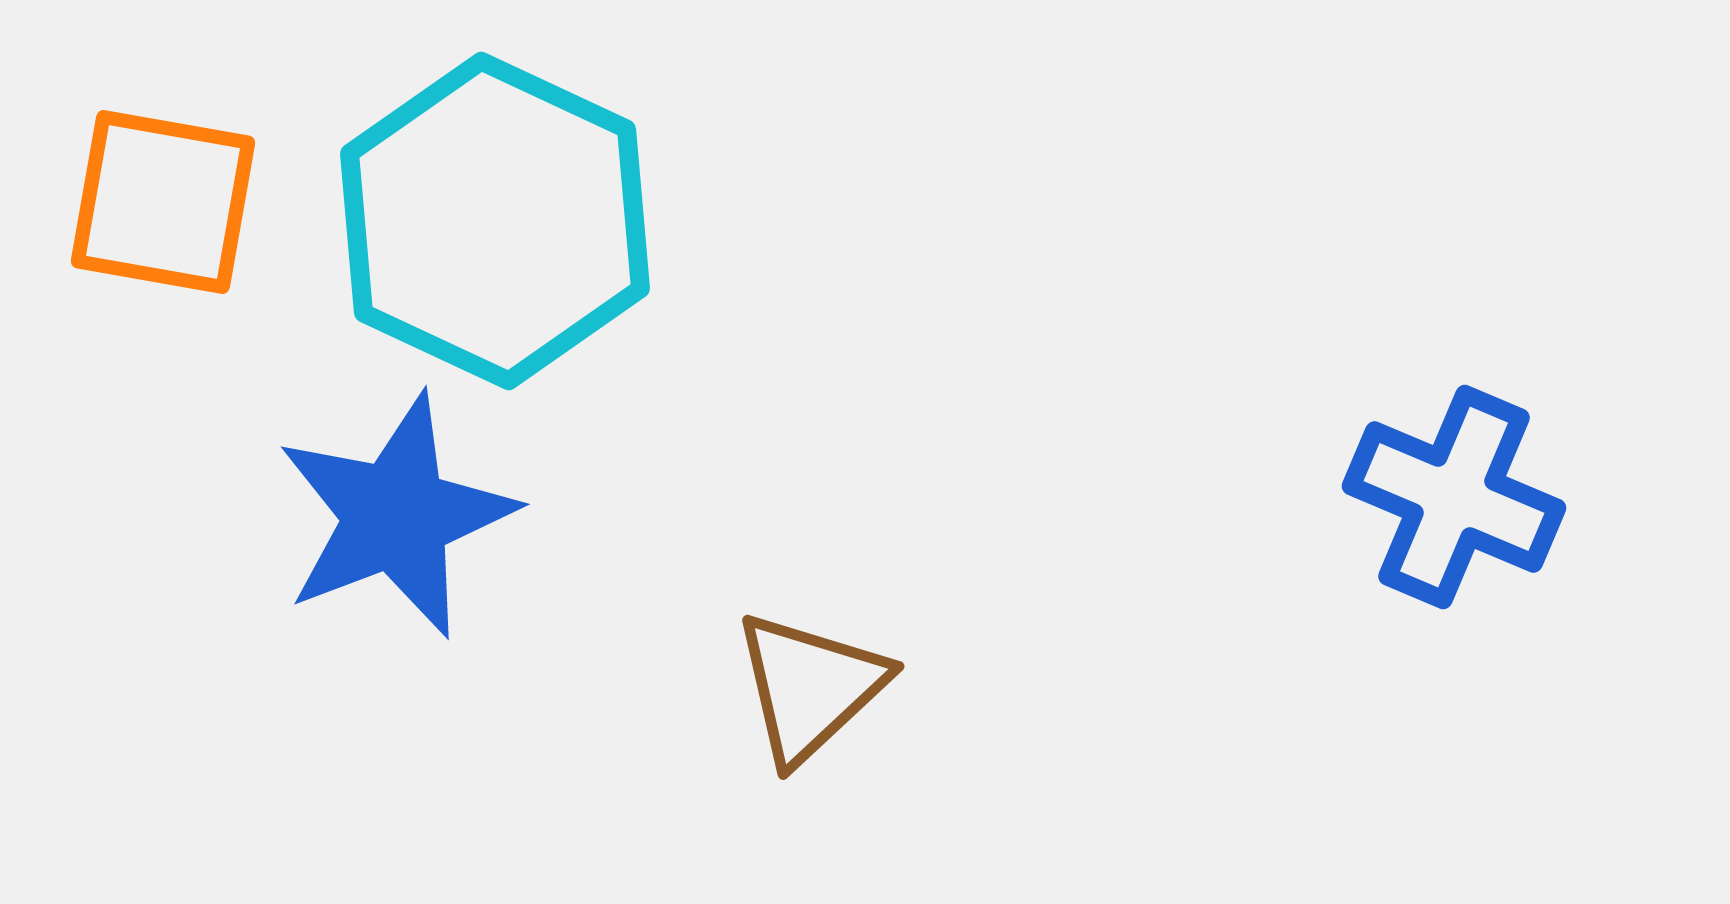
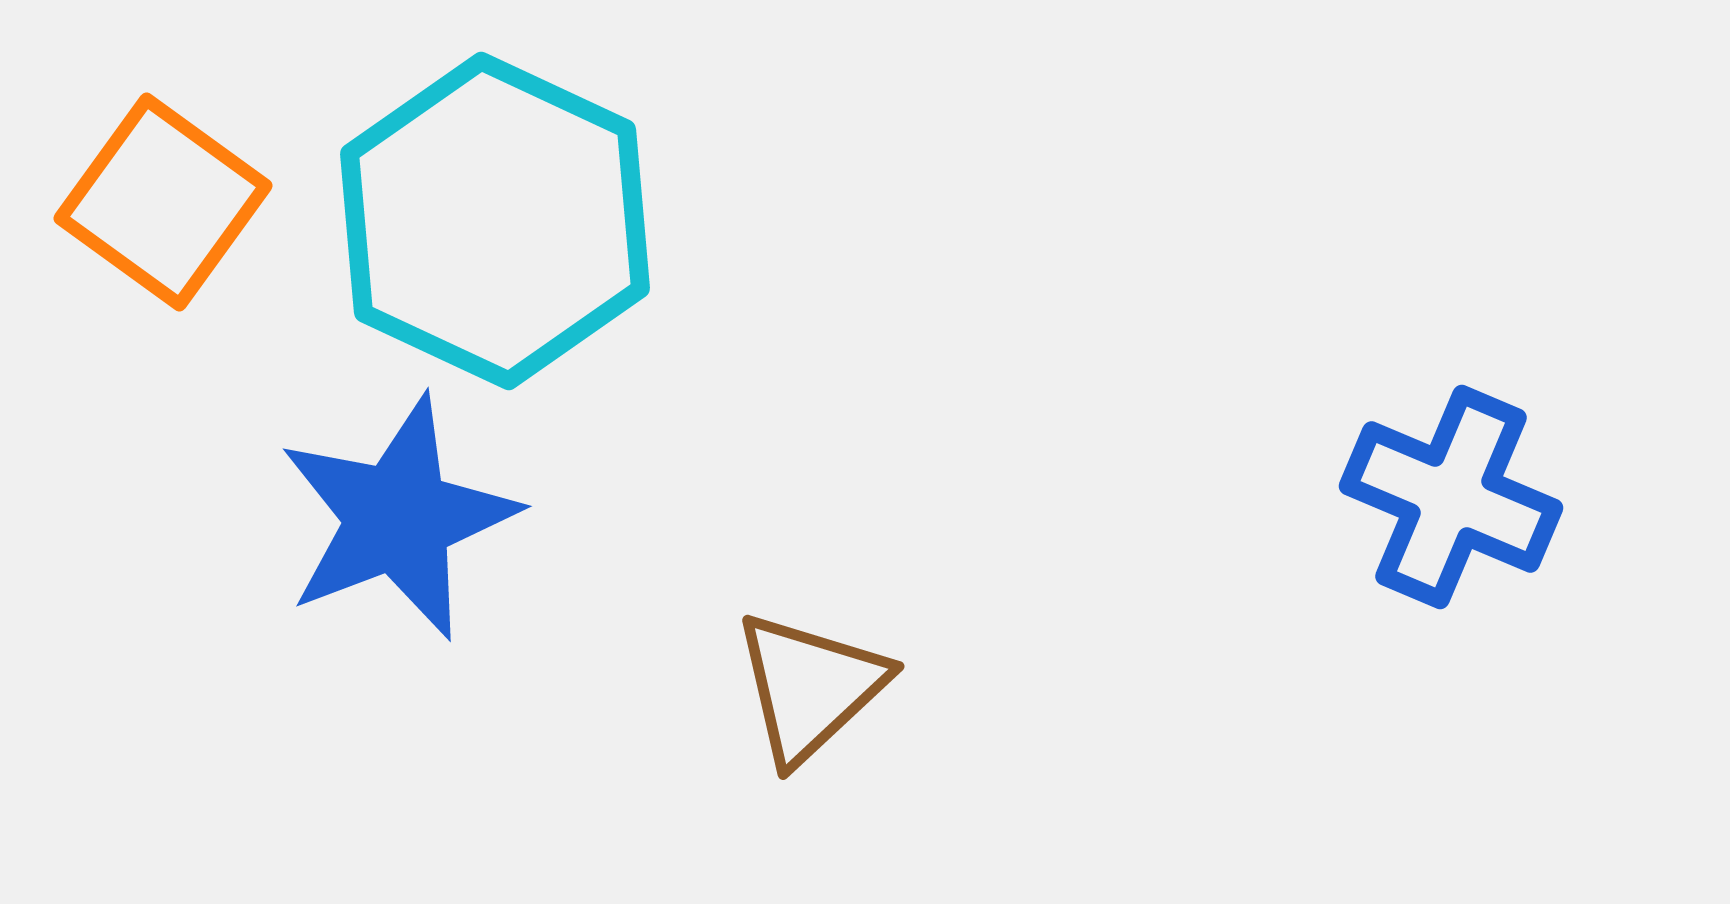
orange square: rotated 26 degrees clockwise
blue cross: moved 3 px left
blue star: moved 2 px right, 2 px down
